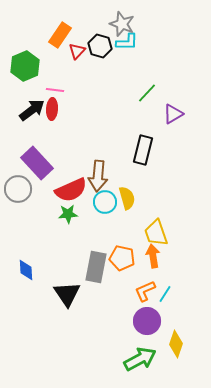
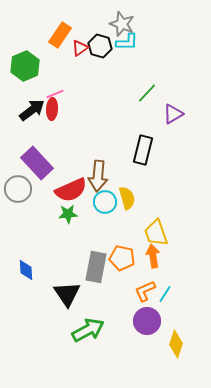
red triangle: moved 3 px right, 3 px up; rotated 12 degrees clockwise
pink line: moved 4 px down; rotated 30 degrees counterclockwise
green arrow: moved 52 px left, 29 px up
